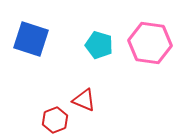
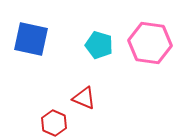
blue square: rotated 6 degrees counterclockwise
red triangle: moved 2 px up
red hexagon: moved 1 px left, 3 px down; rotated 15 degrees counterclockwise
